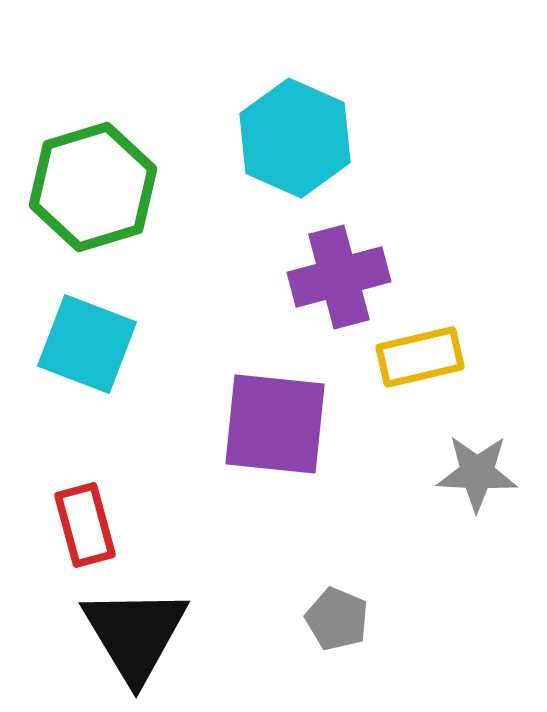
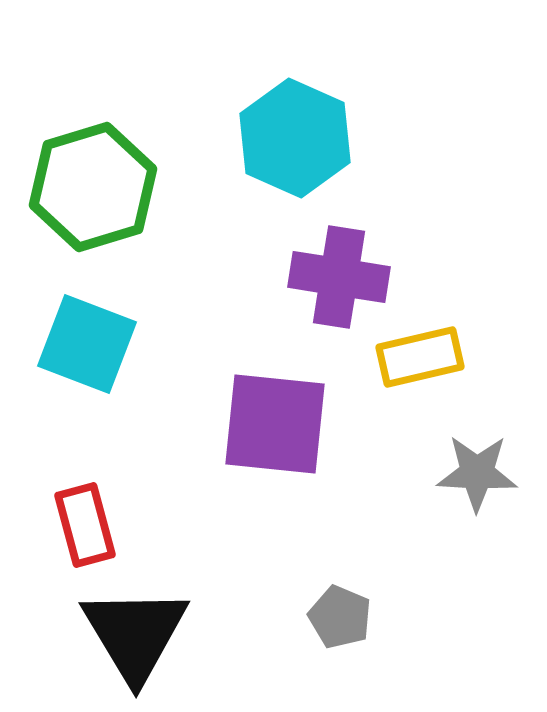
purple cross: rotated 24 degrees clockwise
gray pentagon: moved 3 px right, 2 px up
